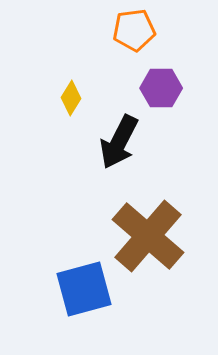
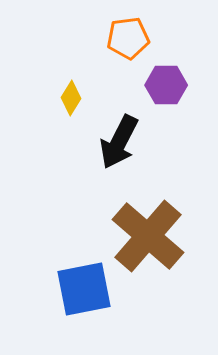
orange pentagon: moved 6 px left, 8 px down
purple hexagon: moved 5 px right, 3 px up
blue square: rotated 4 degrees clockwise
